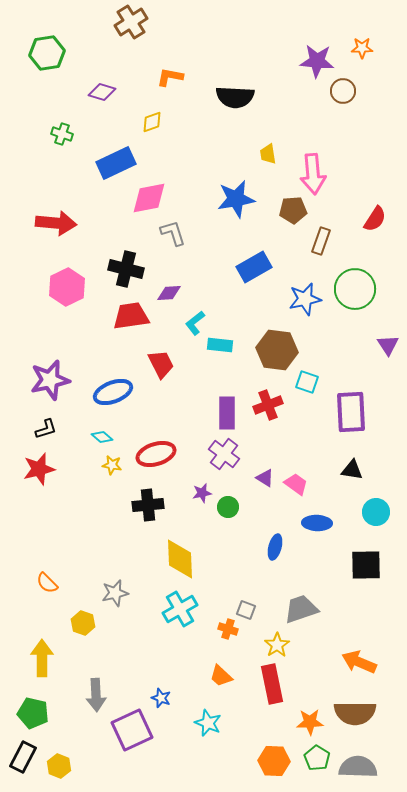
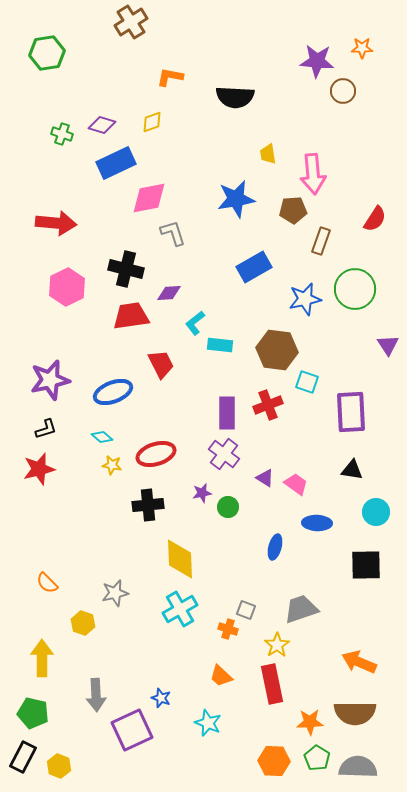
purple diamond at (102, 92): moved 33 px down
